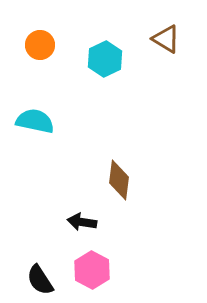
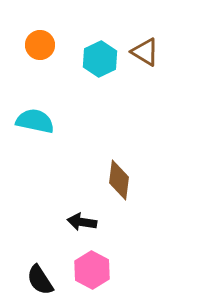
brown triangle: moved 21 px left, 13 px down
cyan hexagon: moved 5 px left
